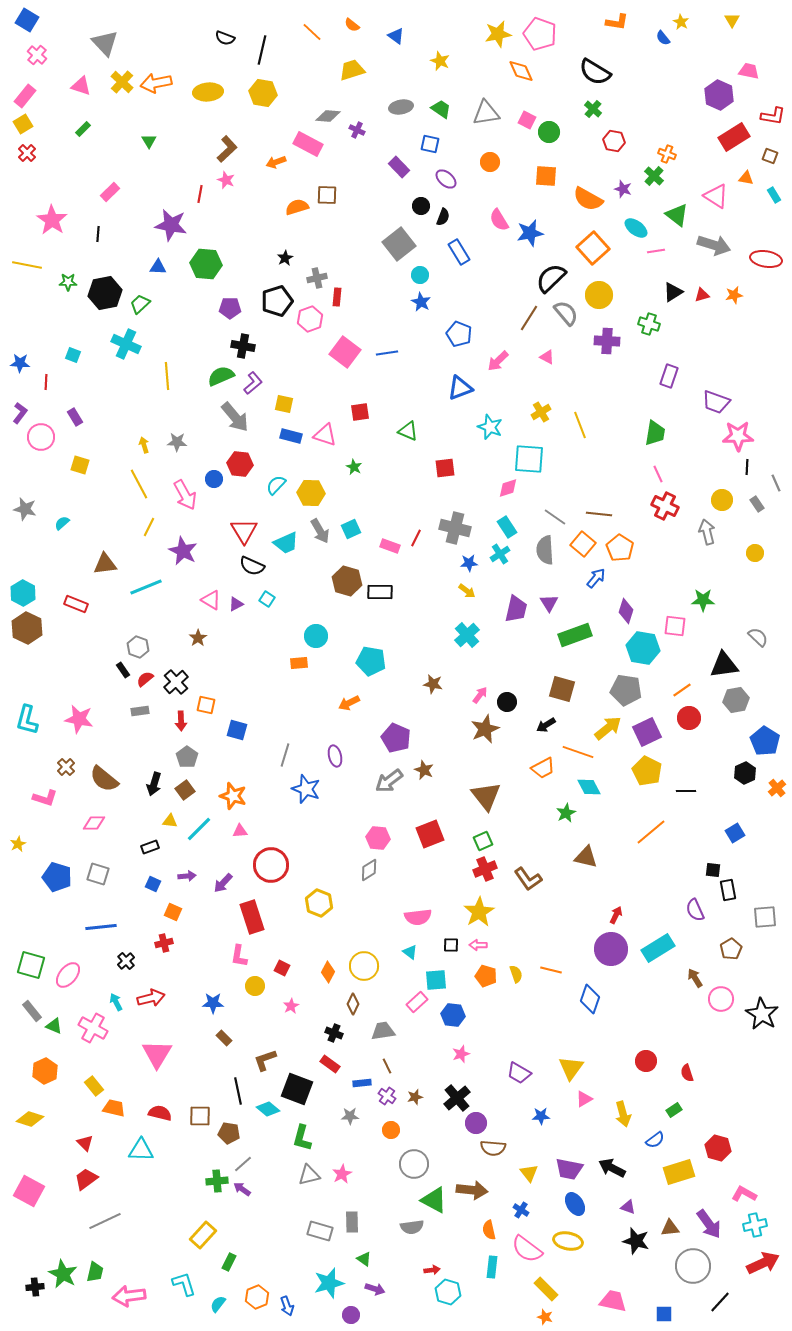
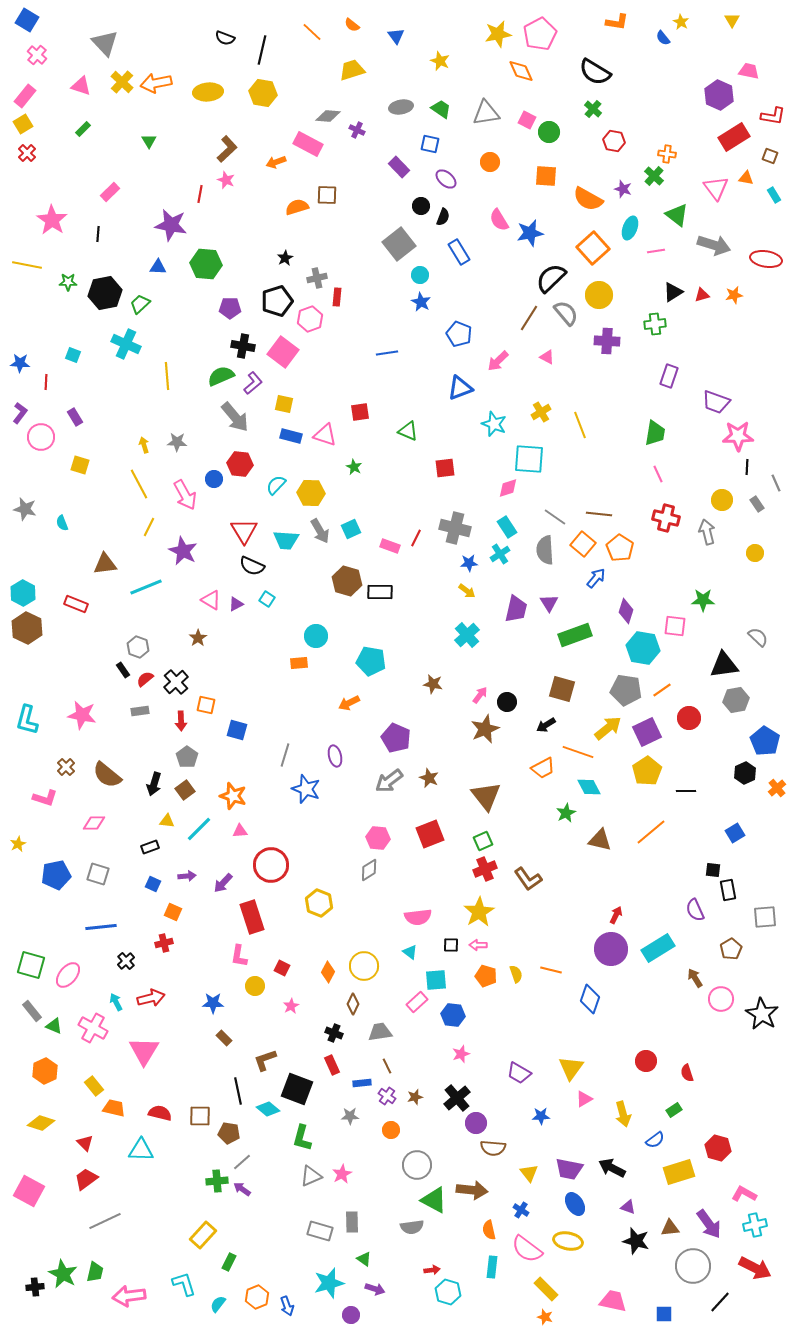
pink pentagon at (540, 34): rotated 24 degrees clockwise
blue triangle at (396, 36): rotated 18 degrees clockwise
orange cross at (667, 154): rotated 12 degrees counterclockwise
pink triangle at (716, 196): moved 8 px up; rotated 20 degrees clockwise
cyan ellipse at (636, 228): moved 6 px left; rotated 75 degrees clockwise
green cross at (649, 324): moved 6 px right; rotated 25 degrees counterclockwise
pink square at (345, 352): moved 62 px left
cyan star at (490, 427): moved 4 px right, 3 px up
red cross at (665, 506): moved 1 px right, 12 px down; rotated 12 degrees counterclockwise
cyan semicircle at (62, 523): rotated 70 degrees counterclockwise
cyan trapezoid at (286, 543): moved 3 px up; rotated 28 degrees clockwise
orange line at (682, 690): moved 20 px left
pink star at (79, 719): moved 3 px right, 4 px up
brown star at (424, 770): moved 5 px right, 8 px down
yellow pentagon at (647, 771): rotated 12 degrees clockwise
brown semicircle at (104, 779): moved 3 px right, 4 px up
yellow triangle at (170, 821): moved 3 px left
brown triangle at (586, 857): moved 14 px right, 17 px up
blue pentagon at (57, 877): moved 1 px left, 2 px up; rotated 28 degrees counterclockwise
gray trapezoid at (383, 1031): moved 3 px left, 1 px down
pink triangle at (157, 1054): moved 13 px left, 3 px up
red rectangle at (330, 1064): moved 2 px right, 1 px down; rotated 30 degrees clockwise
yellow diamond at (30, 1119): moved 11 px right, 4 px down
gray line at (243, 1164): moved 1 px left, 2 px up
gray circle at (414, 1164): moved 3 px right, 1 px down
gray triangle at (309, 1175): moved 2 px right, 1 px down; rotated 10 degrees counterclockwise
red arrow at (763, 1263): moved 8 px left, 5 px down; rotated 52 degrees clockwise
